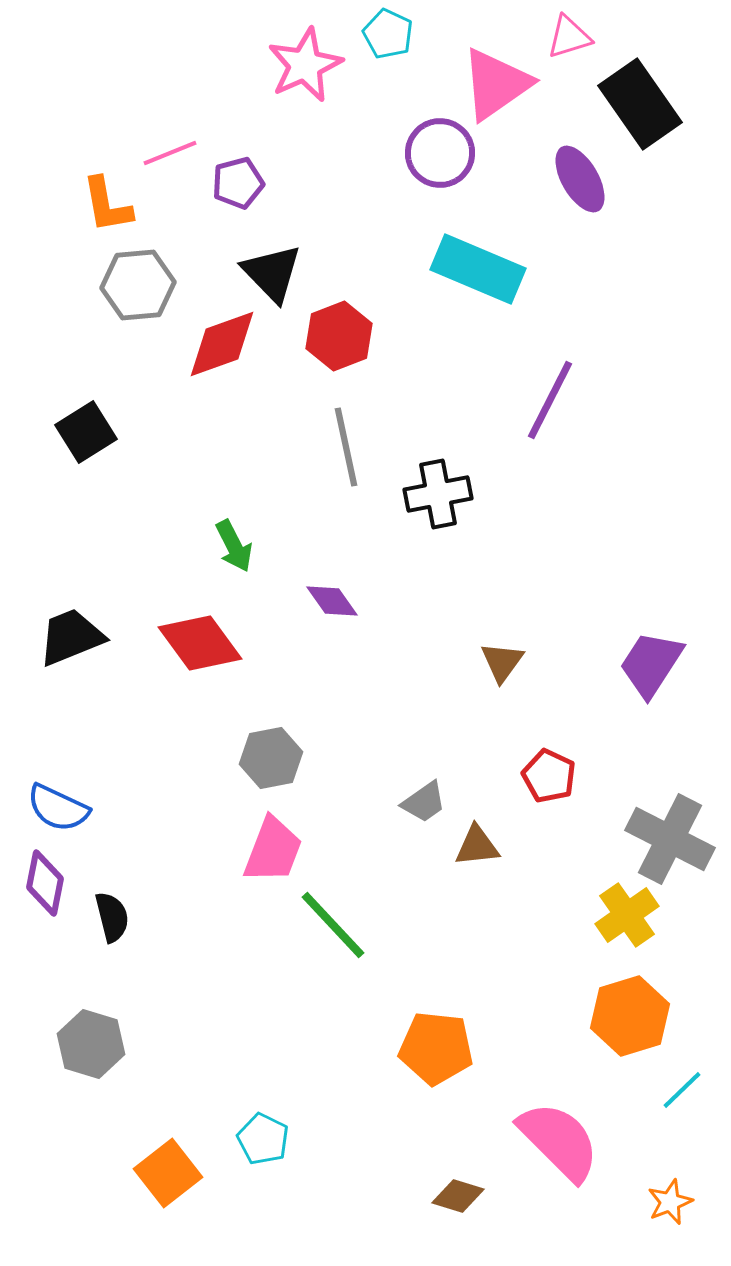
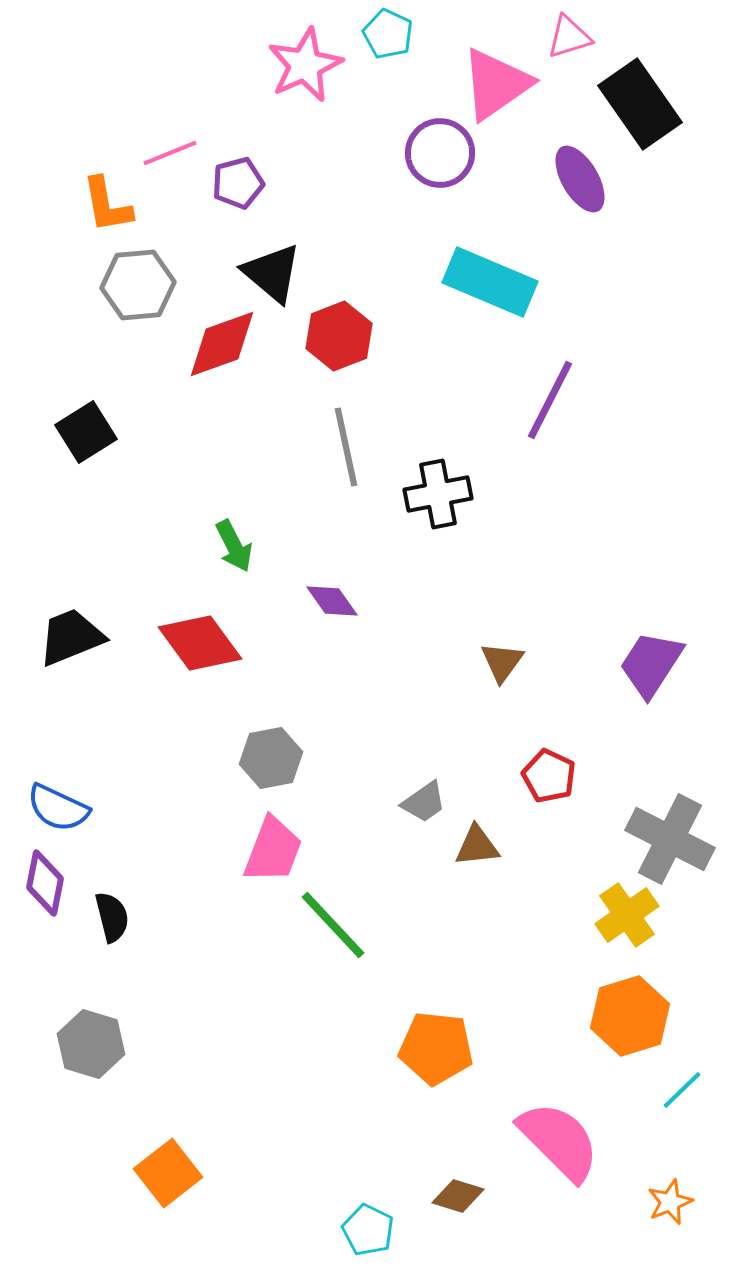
cyan rectangle at (478, 269): moved 12 px right, 13 px down
black triangle at (272, 273): rotated 6 degrees counterclockwise
cyan pentagon at (263, 1139): moved 105 px right, 91 px down
